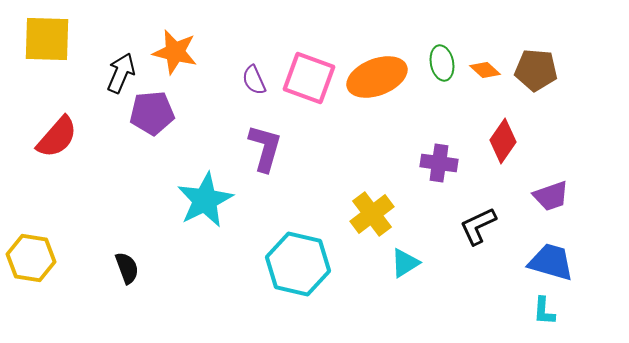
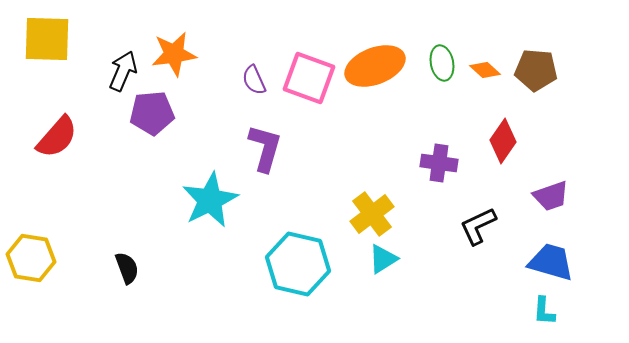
orange star: moved 1 px left, 2 px down; rotated 21 degrees counterclockwise
black arrow: moved 2 px right, 2 px up
orange ellipse: moved 2 px left, 11 px up
cyan star: moved 5 px right
cyan triangle: moved 22 px left, 4 px up
